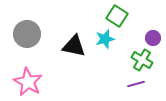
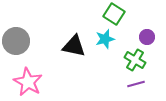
green square: moved 3 px left, 2 px up
gray circle: moved 11 px left, 7 px down
purple circle: moved 6 px left, 1 px up
green cross: moved 7 px left
